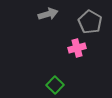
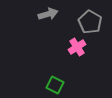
pink cross: moved 1 px up; rotated 18 degrees counterclockwise
green square: rotated 18 degrees counterclockwise
